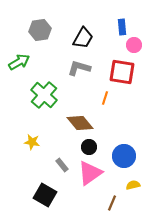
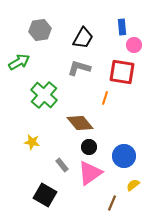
yellow semicircle: rotated 24 degrees counterclockwise
